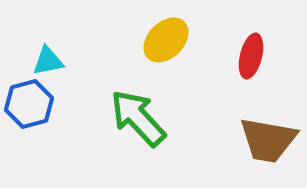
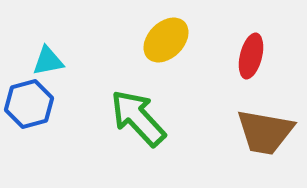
brown trapezoid: moved 3 px left, 8 px up
